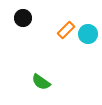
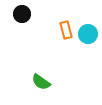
black circle: moved 1 px left, 4 px up
orange rectangle: rotated 60 degrees counterclockwise
